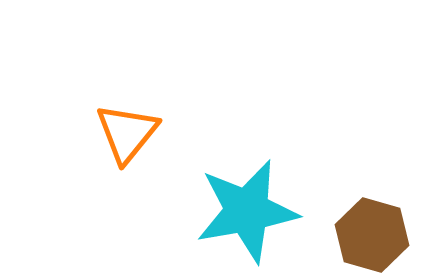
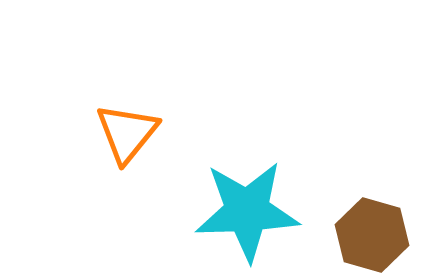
cyan star: rotated 8 degrees clockwise
